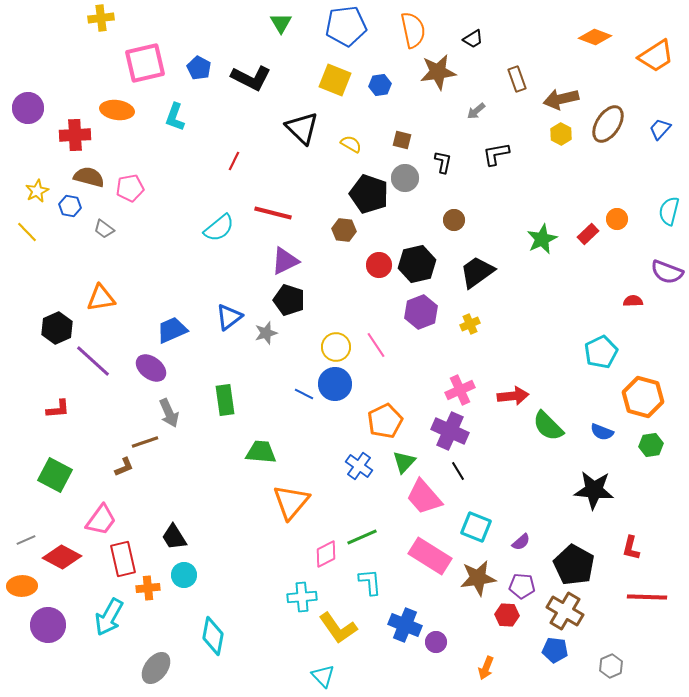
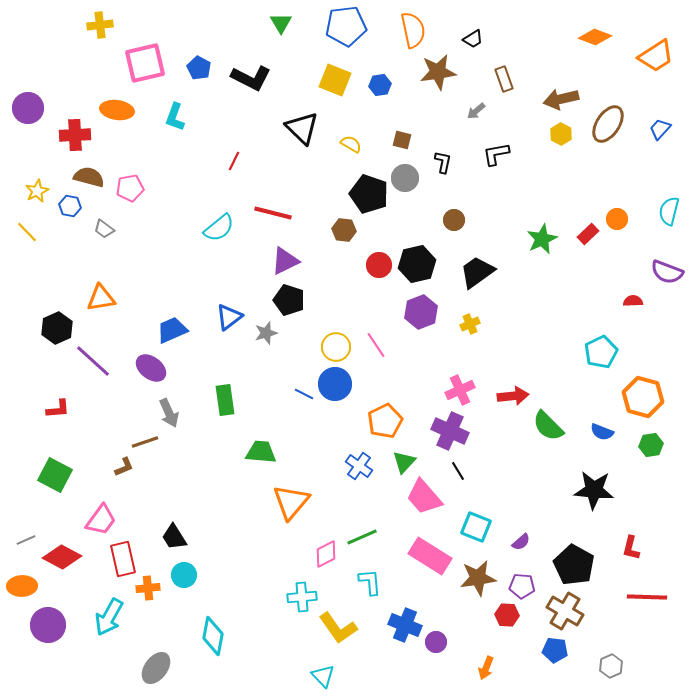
yellow cross at (101, 18): moved 1 px left, 7 px down
brown rectangle at (517, 79): moved 13 px left
